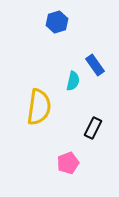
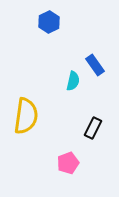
blue hexagon: moved 8 px left; rotated 10 degrees counterclockwise
yellow semicircle: moved 13 px left, 9 px down
